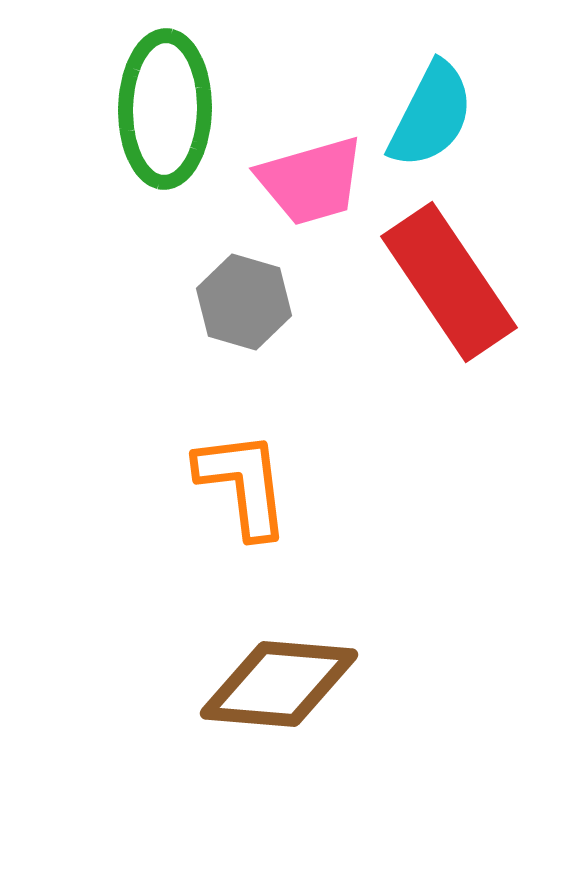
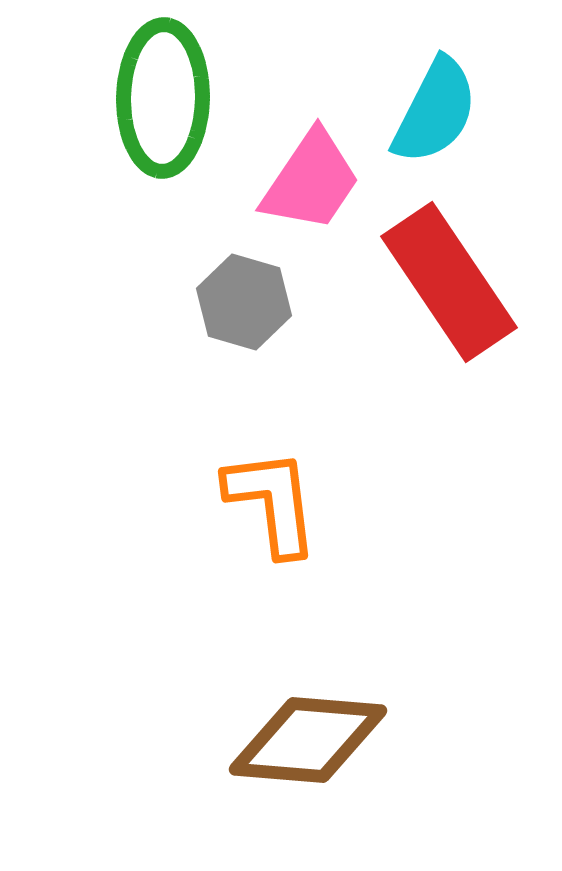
green ellipse: moved 2 px left, 11 px up
cyan semicircle: moved 4 px right, 4 px up
pink trapezoid: rotated 40 degrees counterclockwise
orange L-shape: moved 29 px right, 18 px down
brown diamond: moved 29 px right, 56 px down
